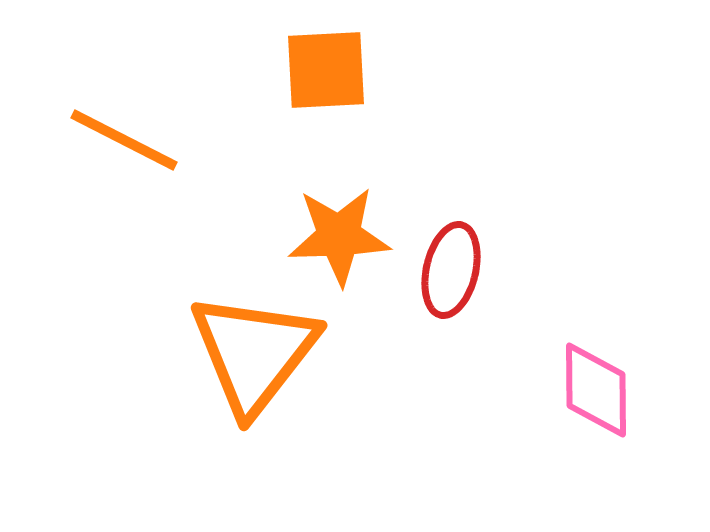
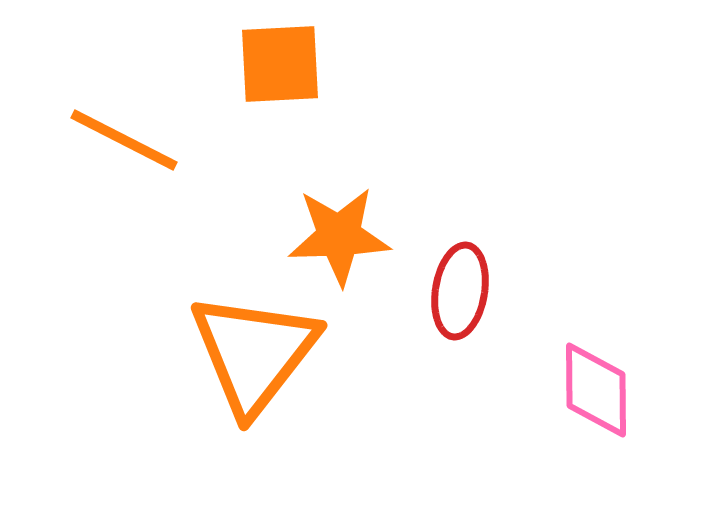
orange square: moved 46 px left, 6 px up
red ellipse: moved 9 px right, 21 px down; rotated 4 degrees counterclockwise
